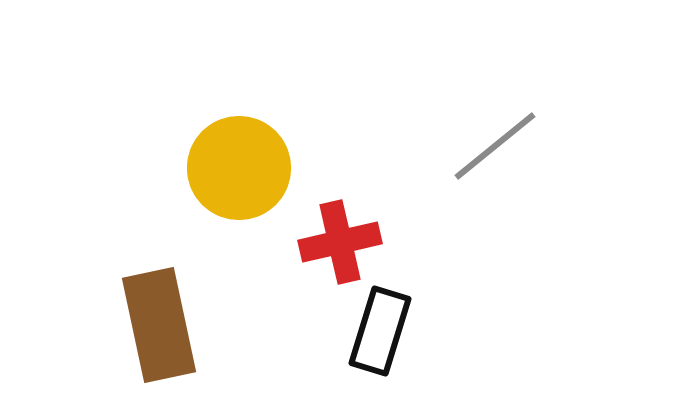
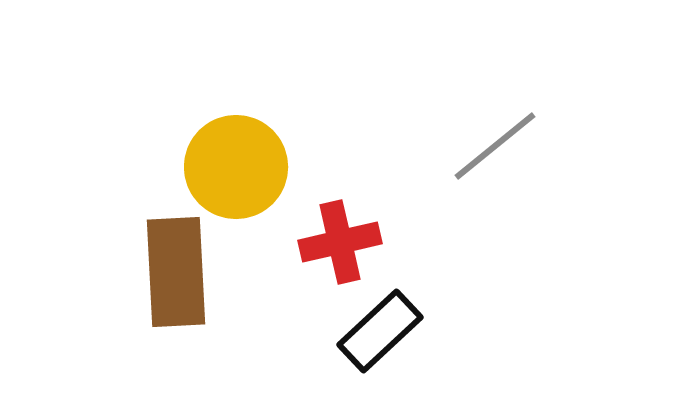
yellow circle: moved 3 px left, 1 px up
brown rectangle: moved 17 px right, 53 px up; rotated 9 degrees clockwise
black rectangle: rotated 30 degrees clockwise
